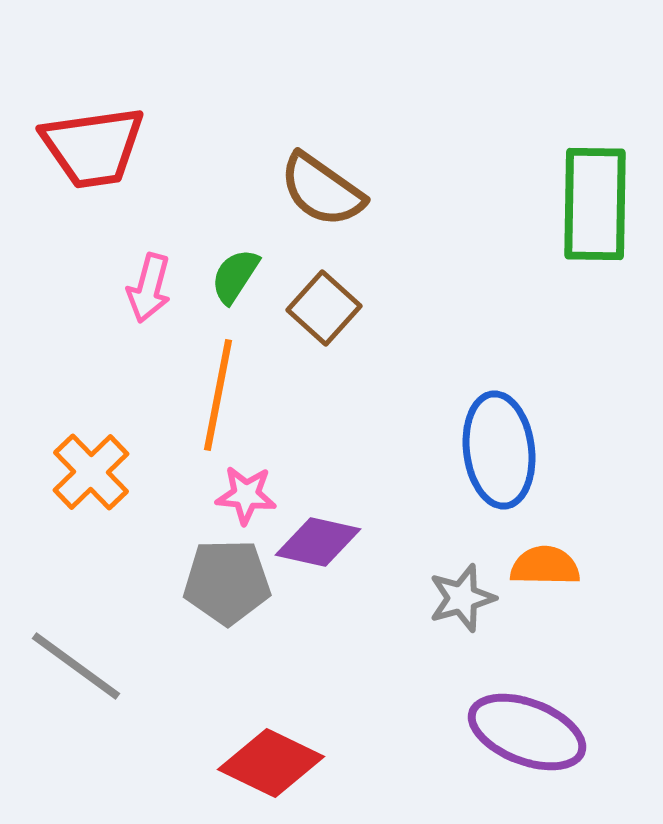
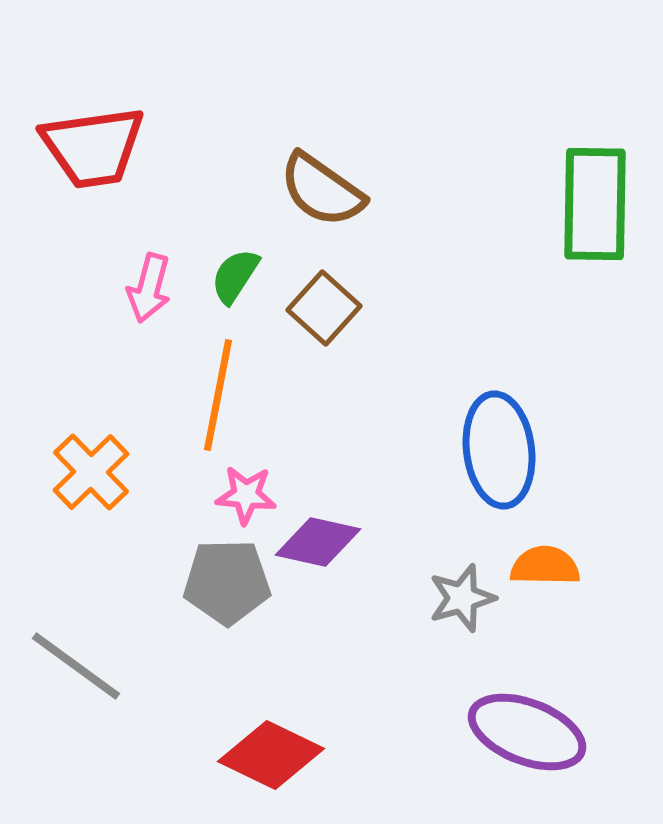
red diamond: moved 8 px up
